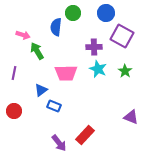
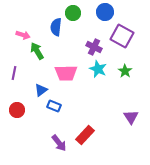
blue circle: moved 1 px left, 1 px up
purple cross: rotated 28 degrees clockwise
red circle: moved 3 px right, 1 px up
purple triangle: rotated 35 degrees clockwise
